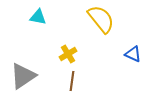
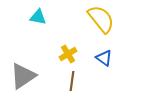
blue triangle: moved 29 px left, 4 px down; rotated 12 degrees clockwise
